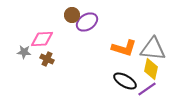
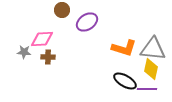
brown circle: moved 10 px left, 5 px up
brown cross: moved 1 px right, 2 px up; rotated 24 degrees counterclockwise
purple line: rotated 36 degrees clockwise
